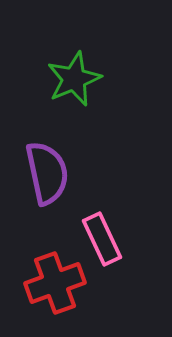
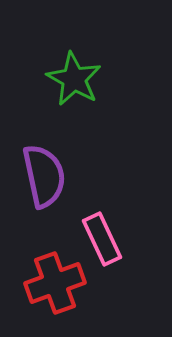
green star: rotated 20 degrees counterclockwise
purple semicircle: moved 3 px left, 3 px down
